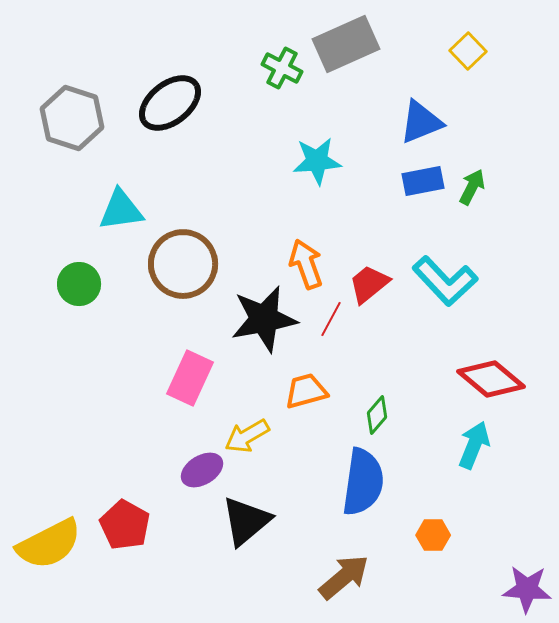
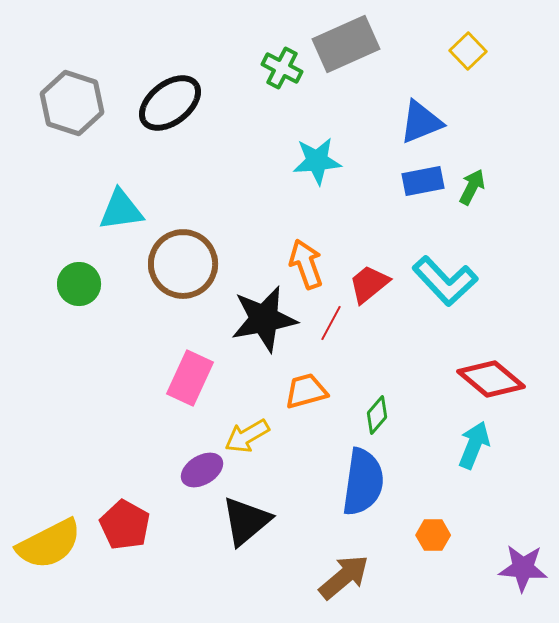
gray hexagon: moved 15 px up
red line: moved 4 px down
purple star: moved 4 px left, 21 px up
